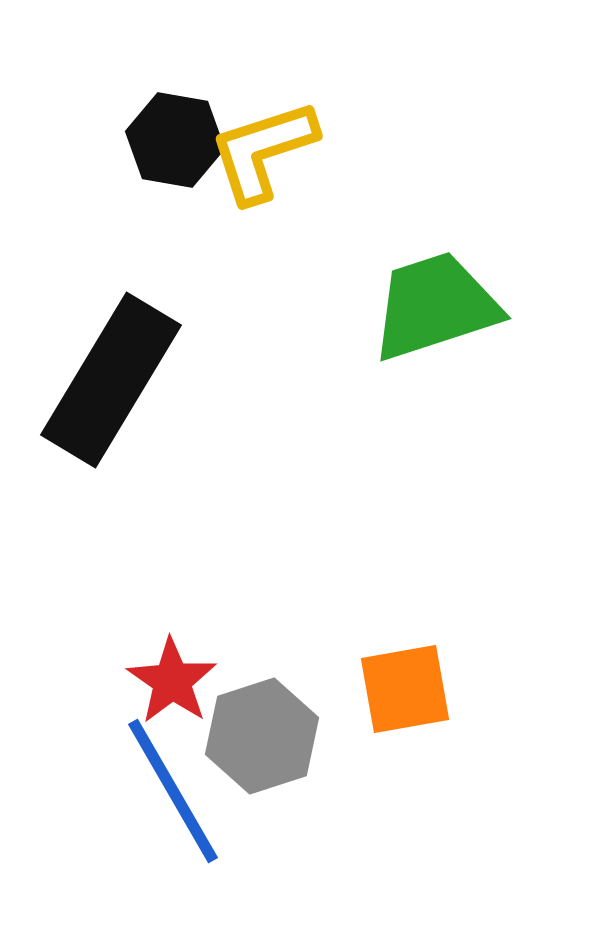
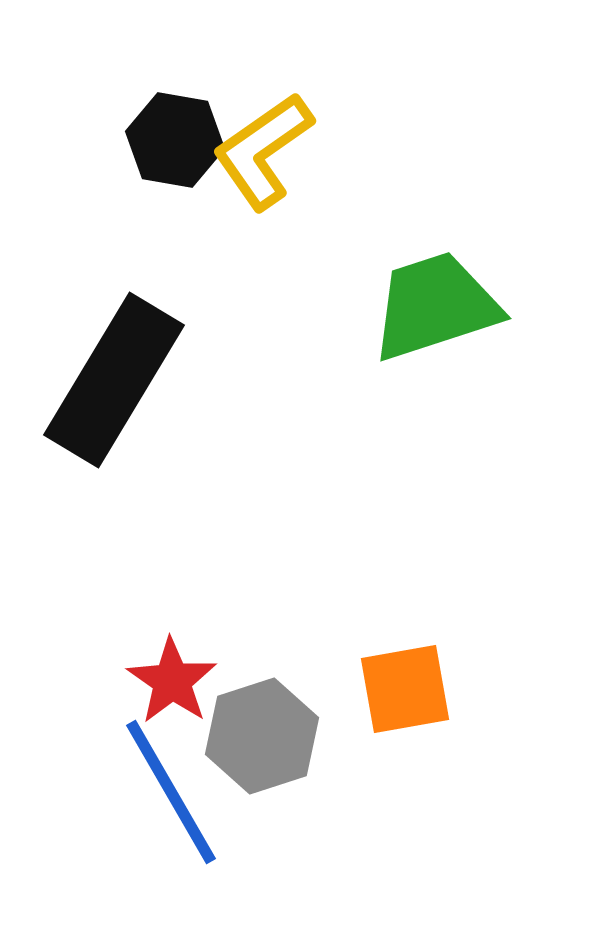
yellow L-shape: rotated 17 degrees counterclockwise
black rectangle: moved 3 px right
blue line: moved 2 px left, 1 px down
